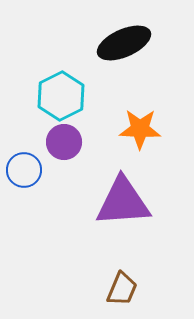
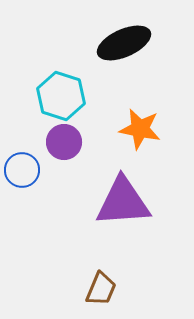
cyan hexagon: rotated 15 degrees counterclockwise
orange star: rotated 9 degrees clockwise
blue circle: moved 2 px left
brown trapezoid: moved 21 px left
